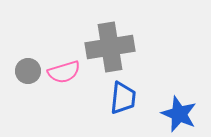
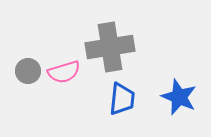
blue trapezoid: moved 1 px left, 1 px down
blue star: moved 17 px up
